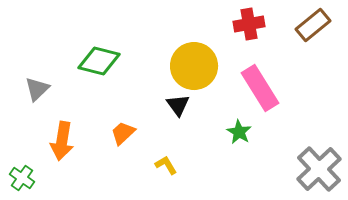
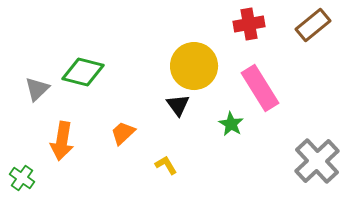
green diamond: moved 16 px left, 11 px down
green star: moved 8 px left, 8 px up
gray cross: moved 2 px left, 8 px up
